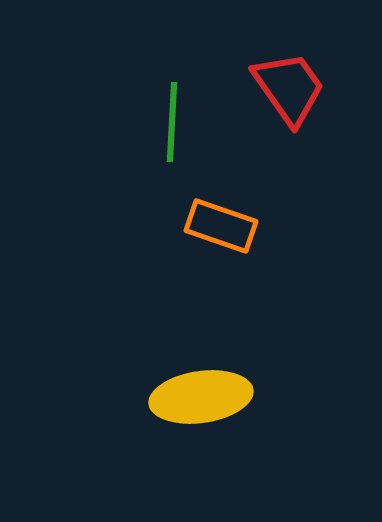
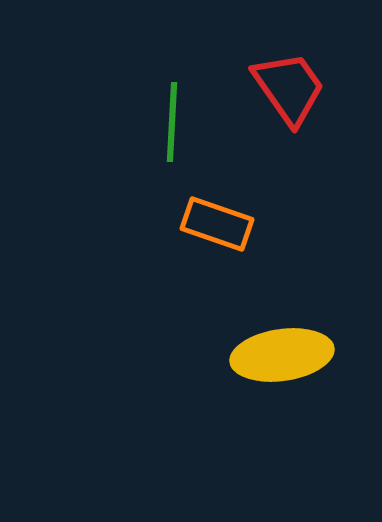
orange rectangle: moved 4 px left, 2 px up
yellow ellipse: moved 81 px right, 42 px up
